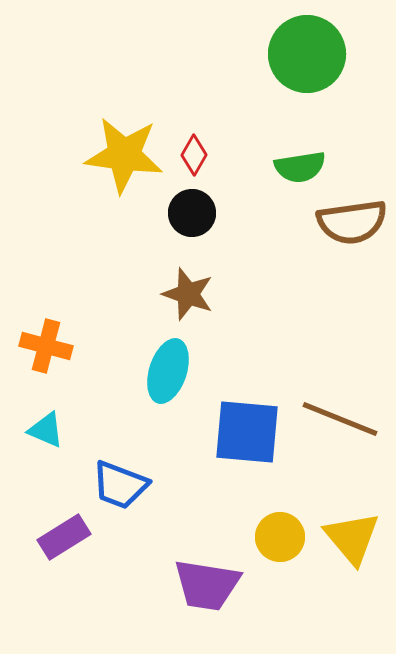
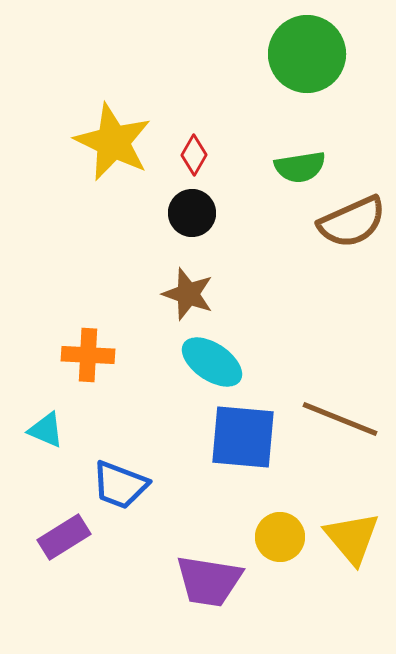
yellow star: moved 11 px left, 13 px up; rotated 18 degrees clockwise
brown semicircle: rotated 16 degrees counterclockwise
orange cross: moved 42 px right, 9 px down; rotated 12 degrees counterclockwise
cyan ellipse: moved 44 px right, 9 px up; rotated 74 degrees counterclockwise
blue square: moved 4 px left, 5 px down
purple trapezoid: moved 2 px right, 4 px up
